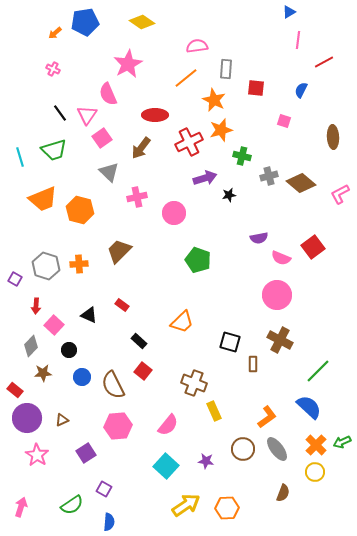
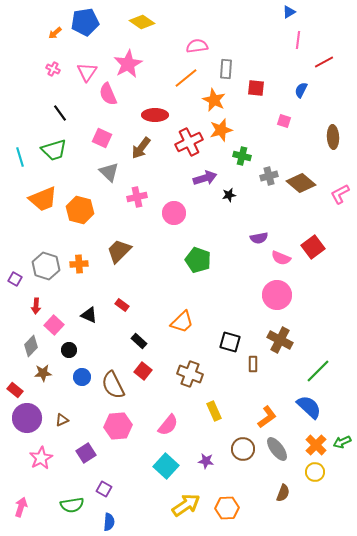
pink triangle at (87, 115): moved 43 px up
pink square at (102, 138): rotated 30 degrees counterclockwise
brown cross at (194, 383): moved 4 px left, 9 px up
pink star at (37, 455): moved 4 px right, 3 px down; rotated 10 degrees clockwise
green semicircle at (72, 505): rotated 25 degrees clockwise
